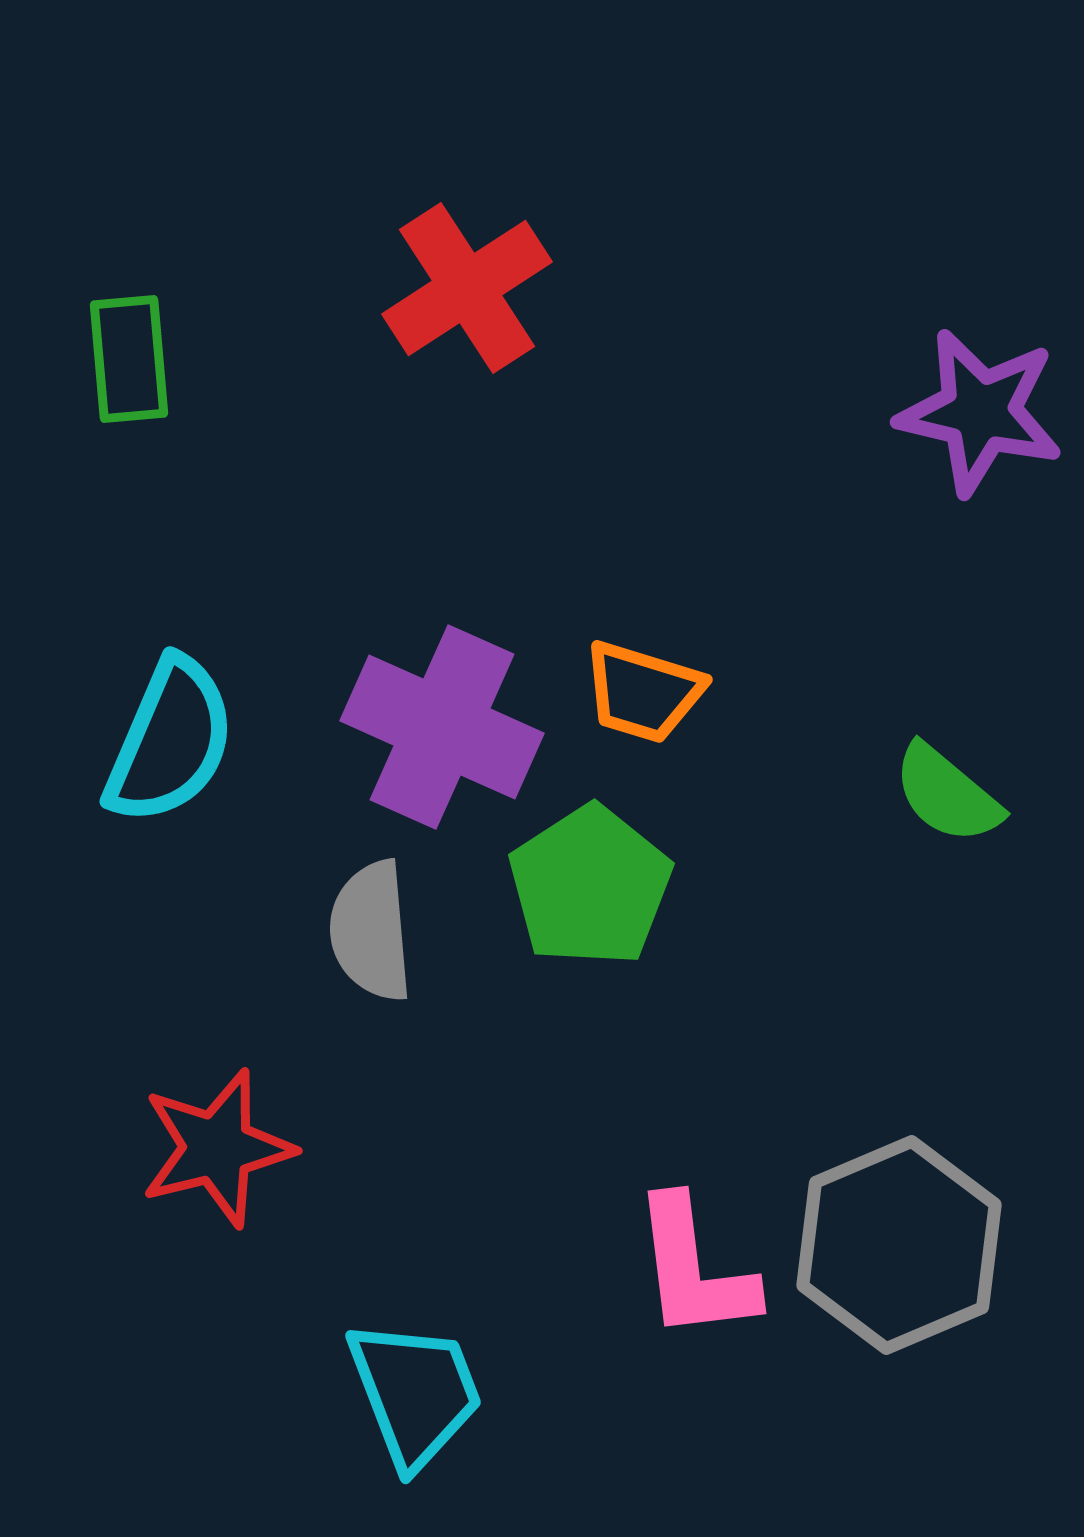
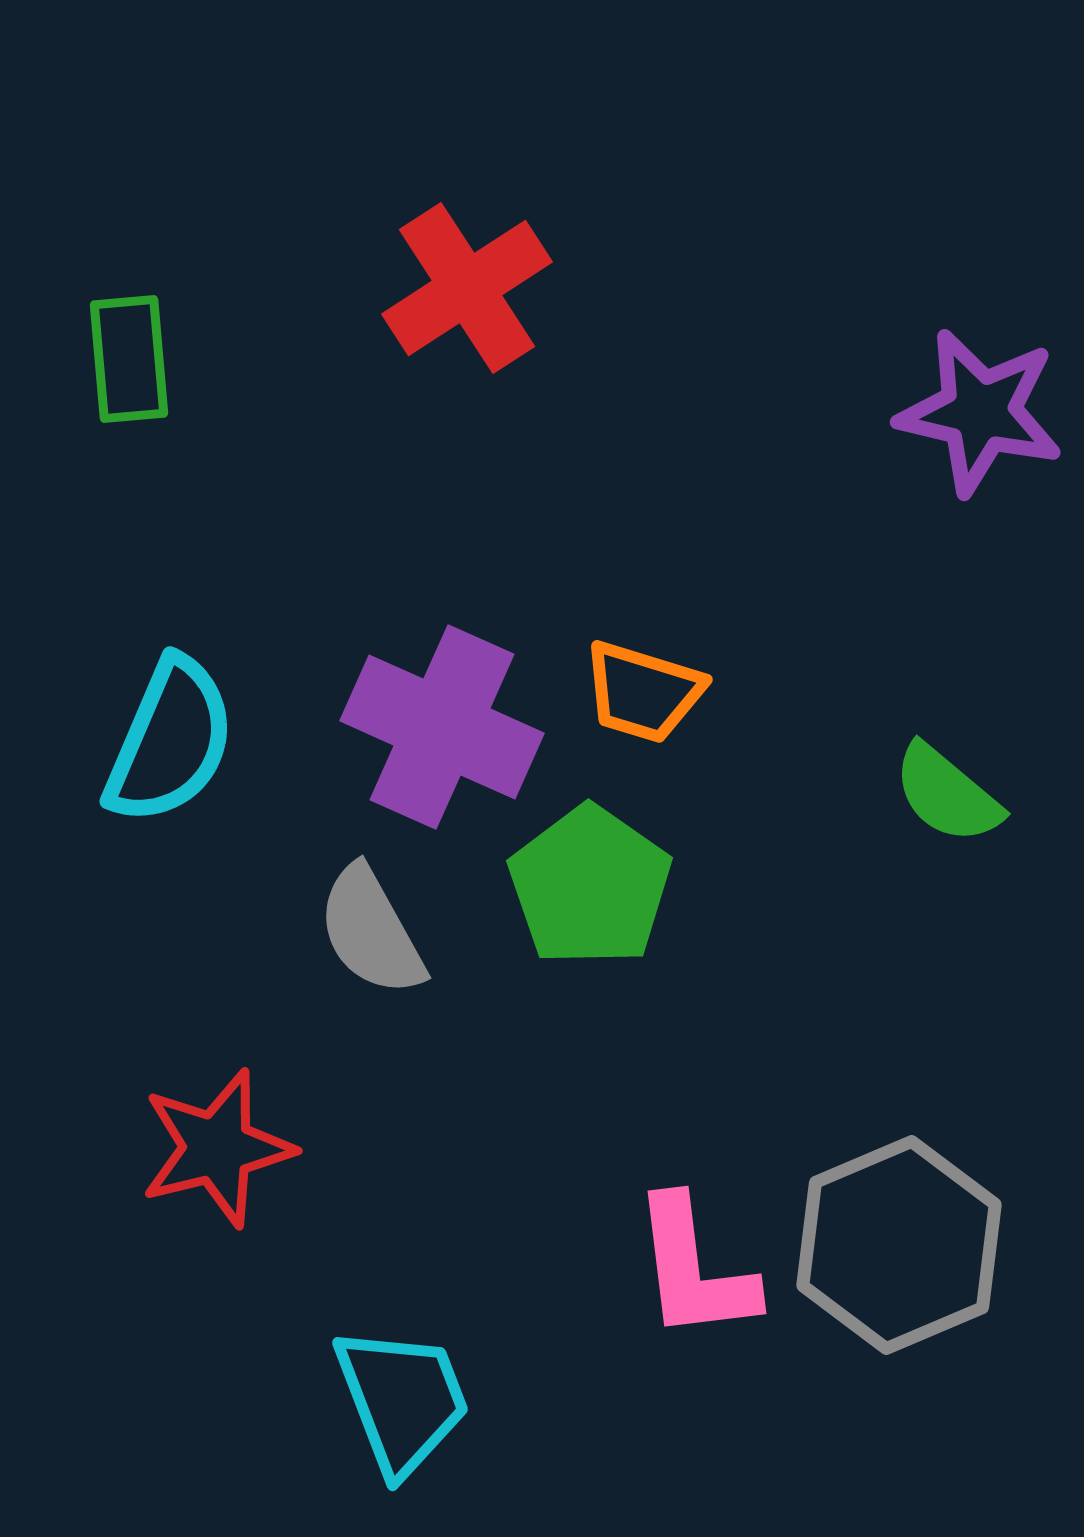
green pentagon: rotated 4 degrees counterclockwise
gray semicircle: rotated 24 degrees counterclockwise
cyan trapezoid: moved 13 px left, 7 px down
